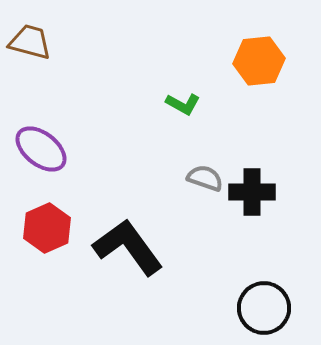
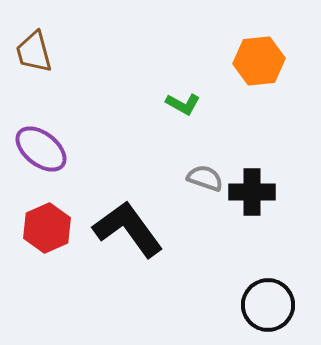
brown trapezoid: moved 4 px right, 10 px down; rotated 120 degrees counterclockwise
black L-shape: moved 18 px up
black circle: moved 4 px right, 3 px up
